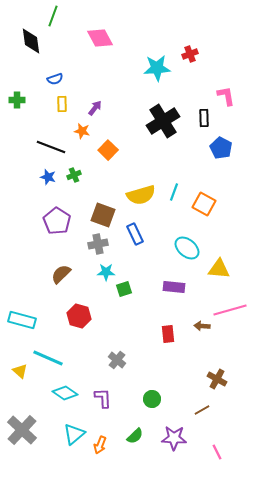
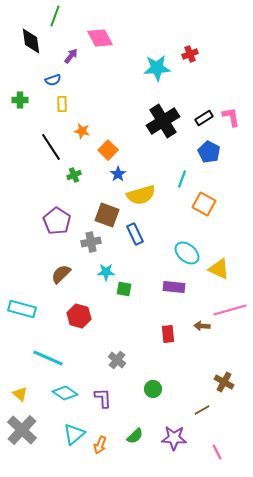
green line at (53, 16): moved 2 px right
blue semicircle at (55, 79): moved 2 px left, 1 px down
pink L-shape at (226, 96): moved 5 px right, 21 px down
green cross at (17, 100): moved 3 px right
purple arrow at (95, 108): moved 24 px left, 52 px up
black rectangle at (204, 118): rotated 60 degrees clockwise
black line at (51, 147): rotated 36 degrees clockwise
blue pentagon at (221, 148): moved 12 px left, 4 px down
blue star at (48, 177): moved 70 px right, 3 px up; rotated 21 degrees clockwise
cyan line at (174, 192): moved 8 px right, 13 px up
brown square at (103, 215): moved 4 px right
gray cross at (98, 244): moved 7 px left, 2 px up
cyan ellipse at (187, 248): moved 5 px down
yellow triangle at (219, 269): rotated 20 degrees clockwise
green square at (124, 289): rotated 28 degrees clockwise
cyan rectangle at (22, 320): moved 11 px up
yellow triangle at (20, 371): moved 23 px down
brown cross at (217, 379): moved 7 px right, 3 px down
green circle at (152, 399): moved 1 px right, 10 px up
